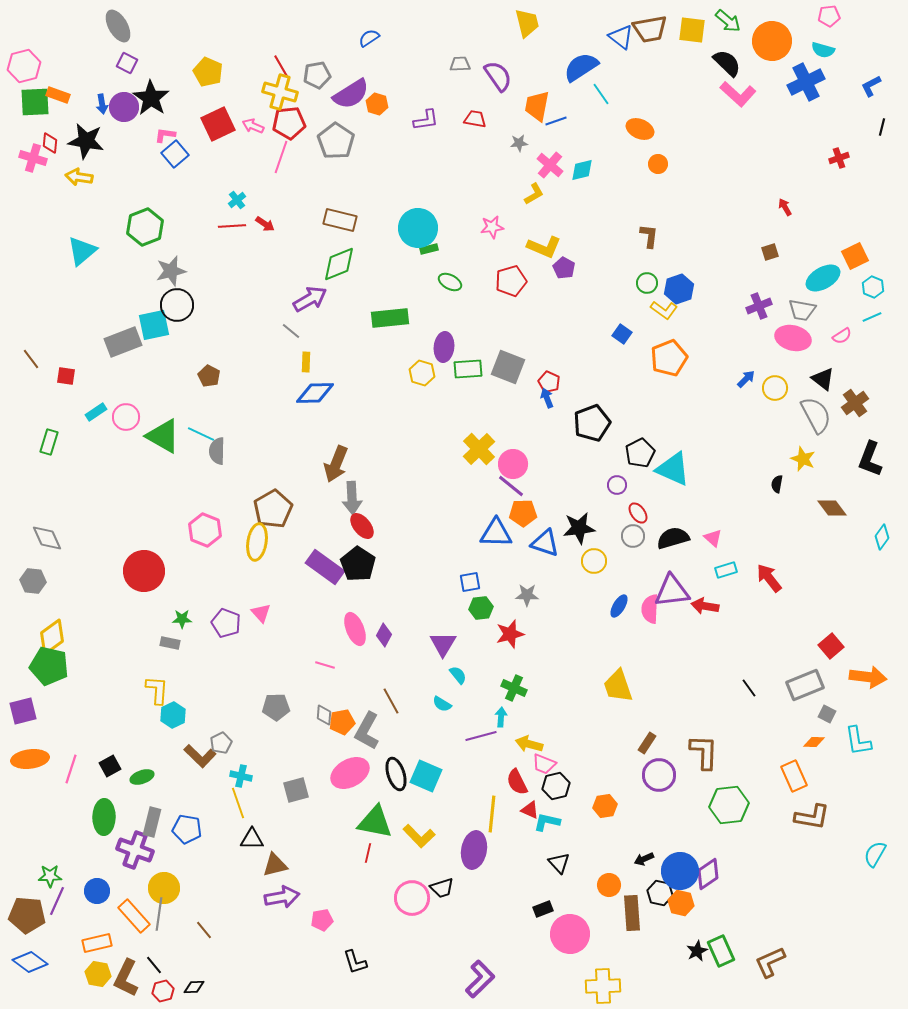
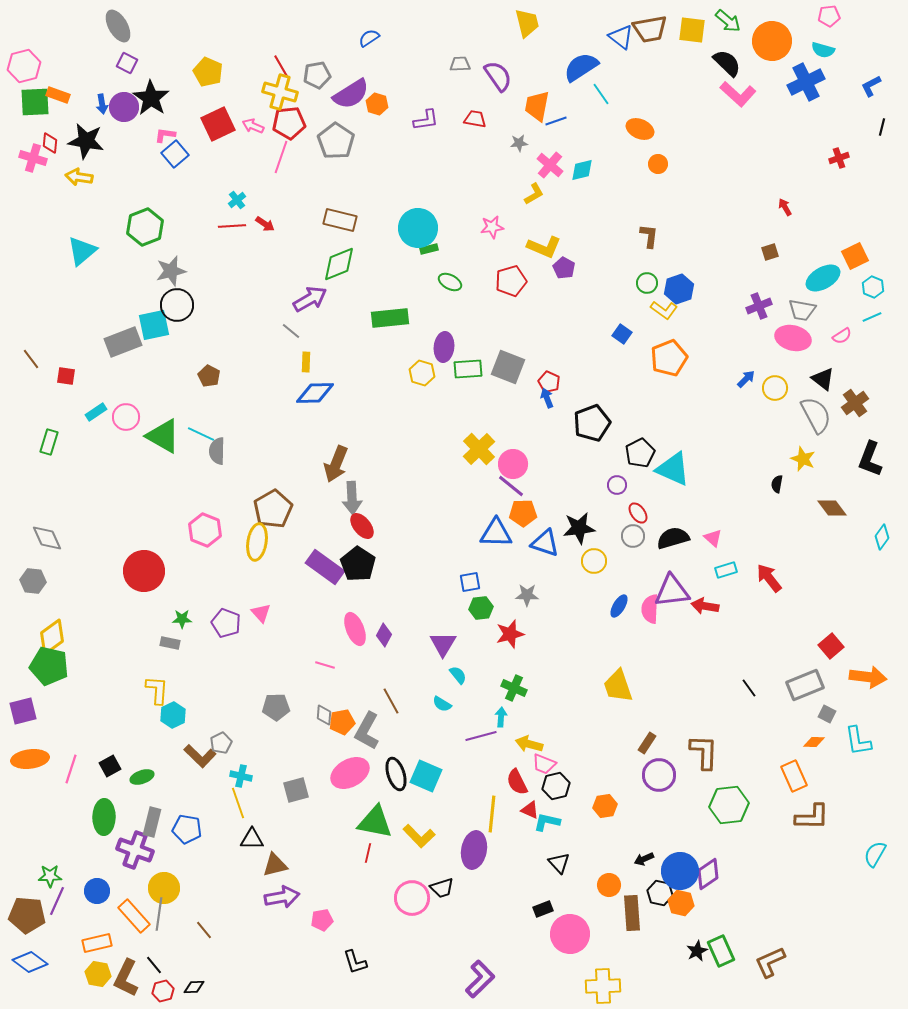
brown L-shape at (812, 817): rotated 9 degrees counterclockwise
